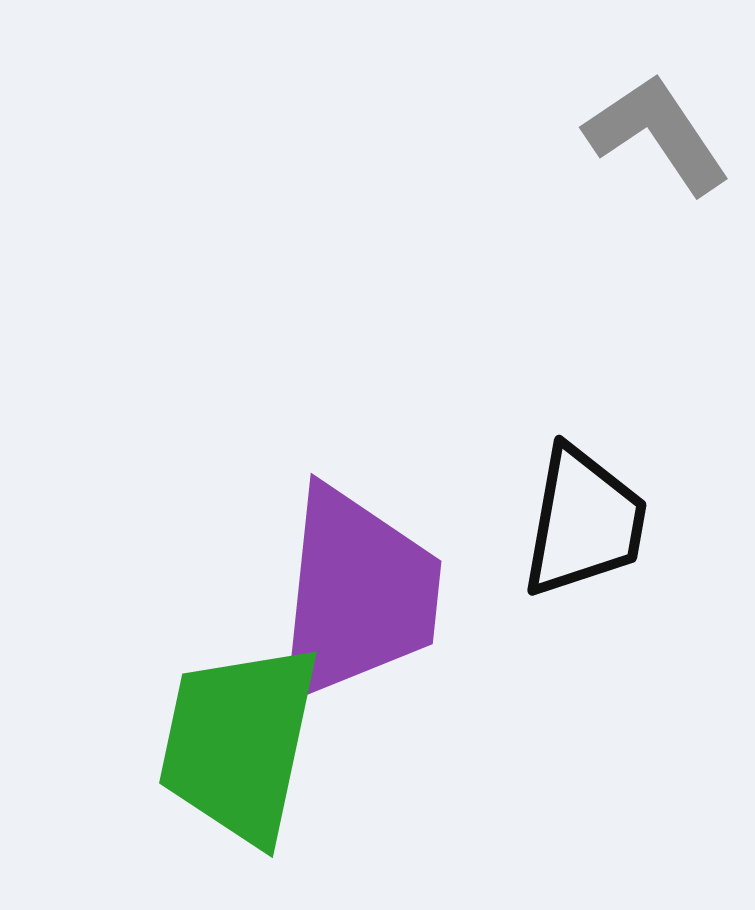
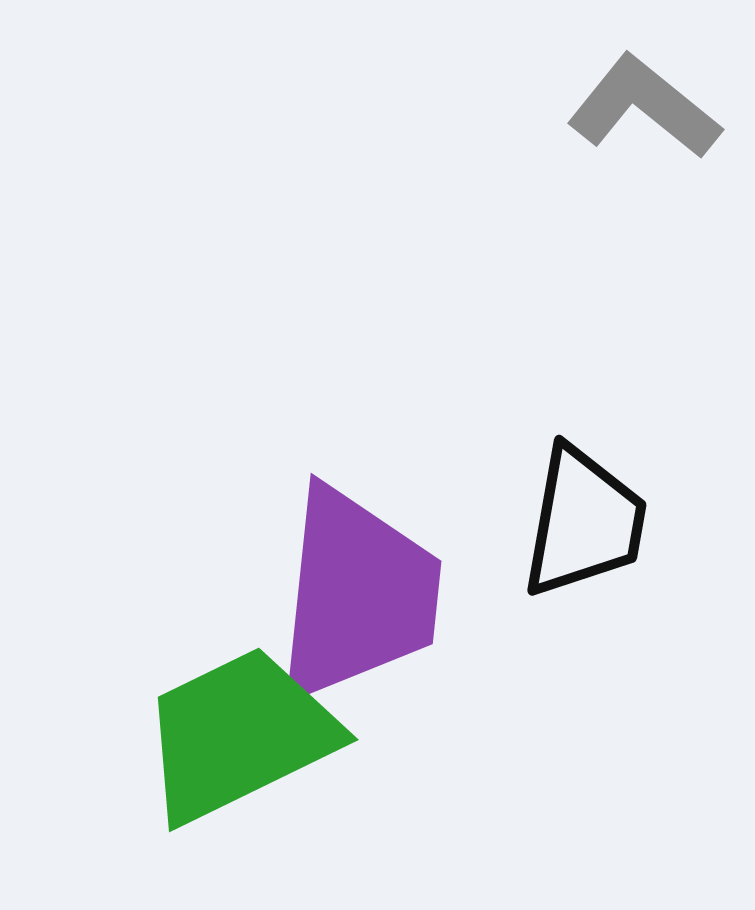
gray L-shape: moved 13 px left, 27 px up; rotated 17 degrees counterclockwise
green trapezoid: moved 8 px up; rotated 52 degrees clockwise
